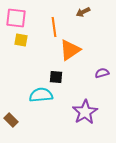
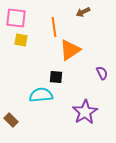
purple semicircle: rotated 80 degrees clockwise
